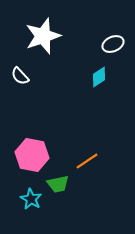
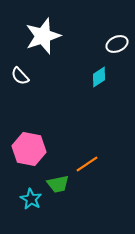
white ellipse: moved 4 px right
pink hexagon: moved 3 px left, 6 px up
orange line: moved 3 px down
